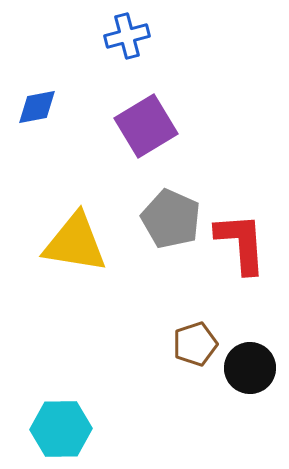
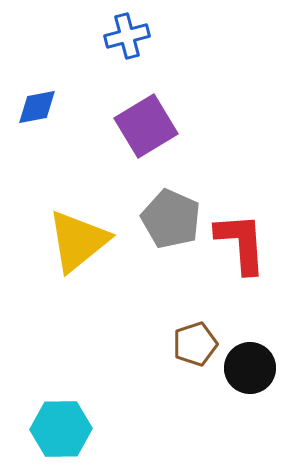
yellow triangle: moved 3 px right, 2 px up; rotated 48 degrees counterclockwise
